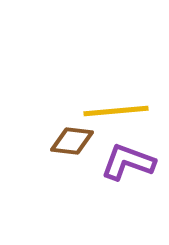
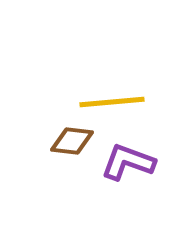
yellow line: moved 4 px left, 9 px up
